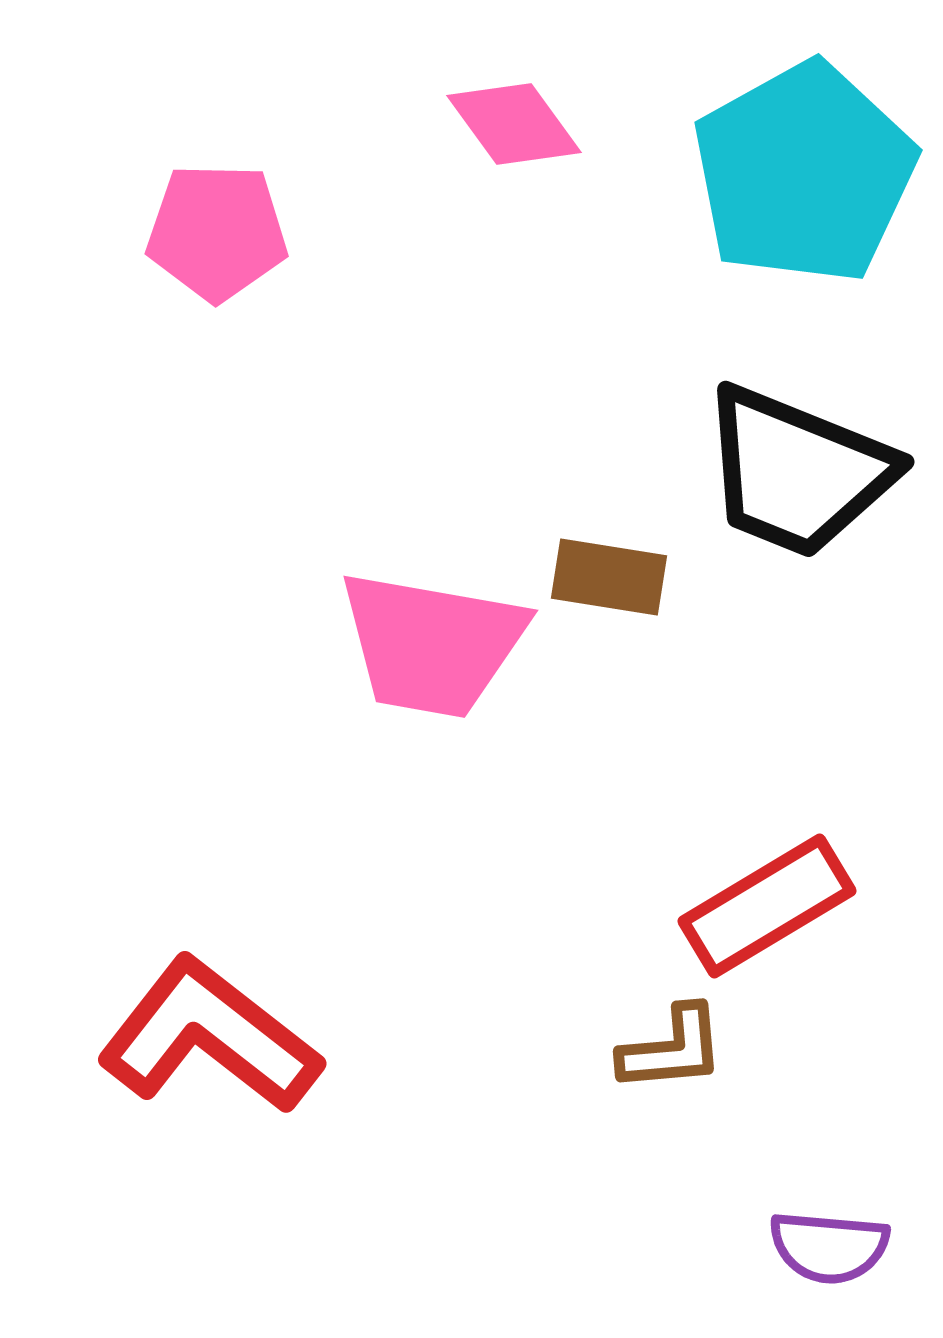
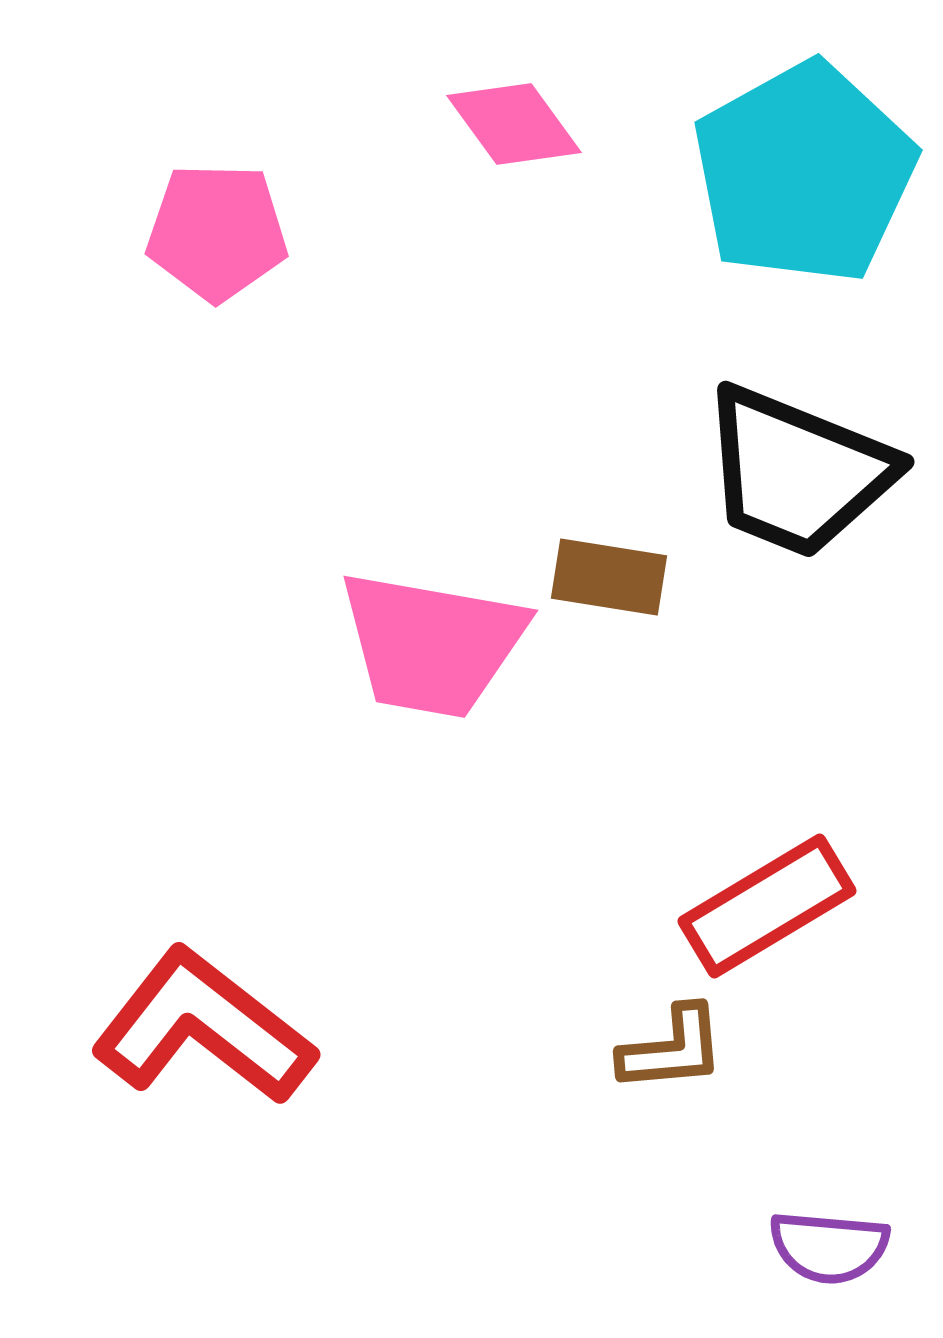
red L-shape: moved 6 px left, 9 px up
